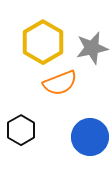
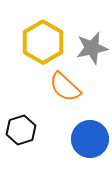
orange semicircle: moved 5 px right, 4 px down; rotated 64 degrees clockwise
black hexagon: rotated 12 degrees clockwise
blue circle: moved 2 px down
